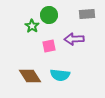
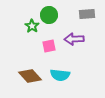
brown diamond: rotated 10 degrees counterclockwise
